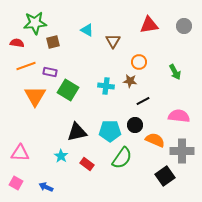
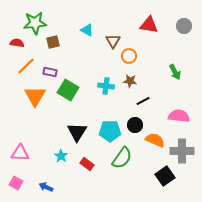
red triangle: rotated 18 degrees clockwise
orange circle: moved 10 px left, 6 px up
orange line: rotated 24 degrees counterclockwise
black triangle: rotated 45 degrees counterclockwise
